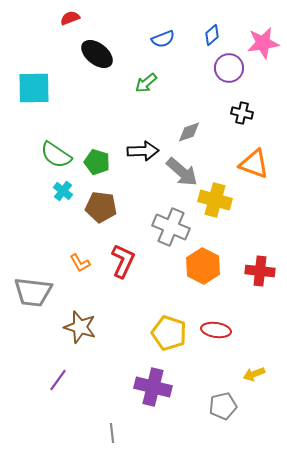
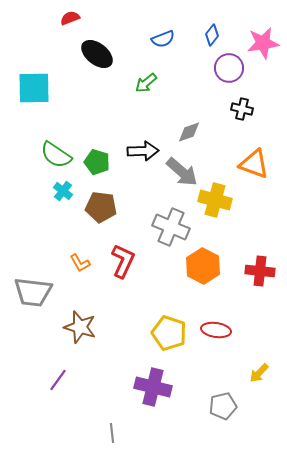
blue diamond: rotated 10 degrees counterclockwise
black cross: moved 4 px up
yellow arrow: moved 5 px right, 1 px up; rotated 25 degrees counterclockwise
